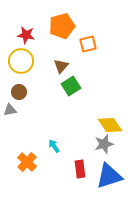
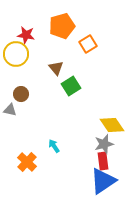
orange square: rotated 18 degrees counterclockwise
yellow circle: moved 5 px left, 7 px up
brown triangle: moved 5 px left, 2 px down; rotated 21 degrees counterclockwise
brown circle: moved 2 px right, 2 px down
gray triangle: rotated 24 degrees clockwise
yellow diamond: moved 2 px right
red rectangle: moved 23 px right, 8 px up
blue triangle: moved 6 px left, 5 px down; rotated 16 degrees counterclockwise
